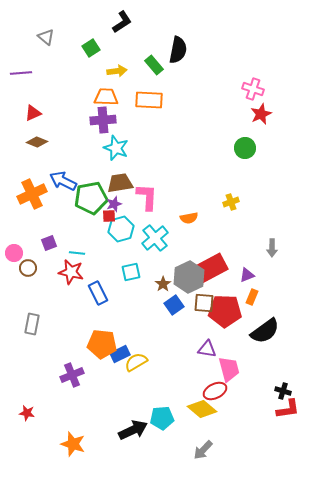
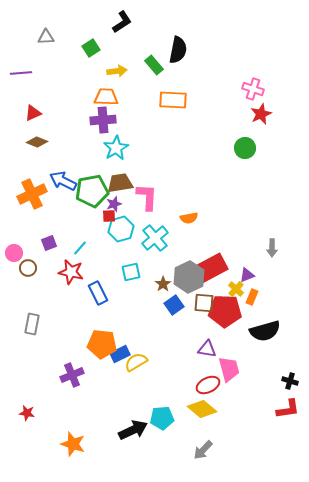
gray triangle at (46, 37): rotated 42 degrees counterclockwise
orange rectangle at (149, 100): moved 24 px right
cyan star at (116, 148): rotated 20 degrees clockwise
green pentagon at (91, 198): moved 1 px right, 7 px up
yellow cross at (231, 202): moved 5 px right, 87 px down; rotated 28 degrees counterclockwise
cyan line at (77, 253): moved 3 px right, 5 px up; rotated 56 degrees counterclockwise
black semicircle at (265, 331): rotated 20 degrees clockwise
red ellipse at (215, 391): moved 7 px left, 6 px up
black cross at (283, 391): moved 7 px right, 10 px up
